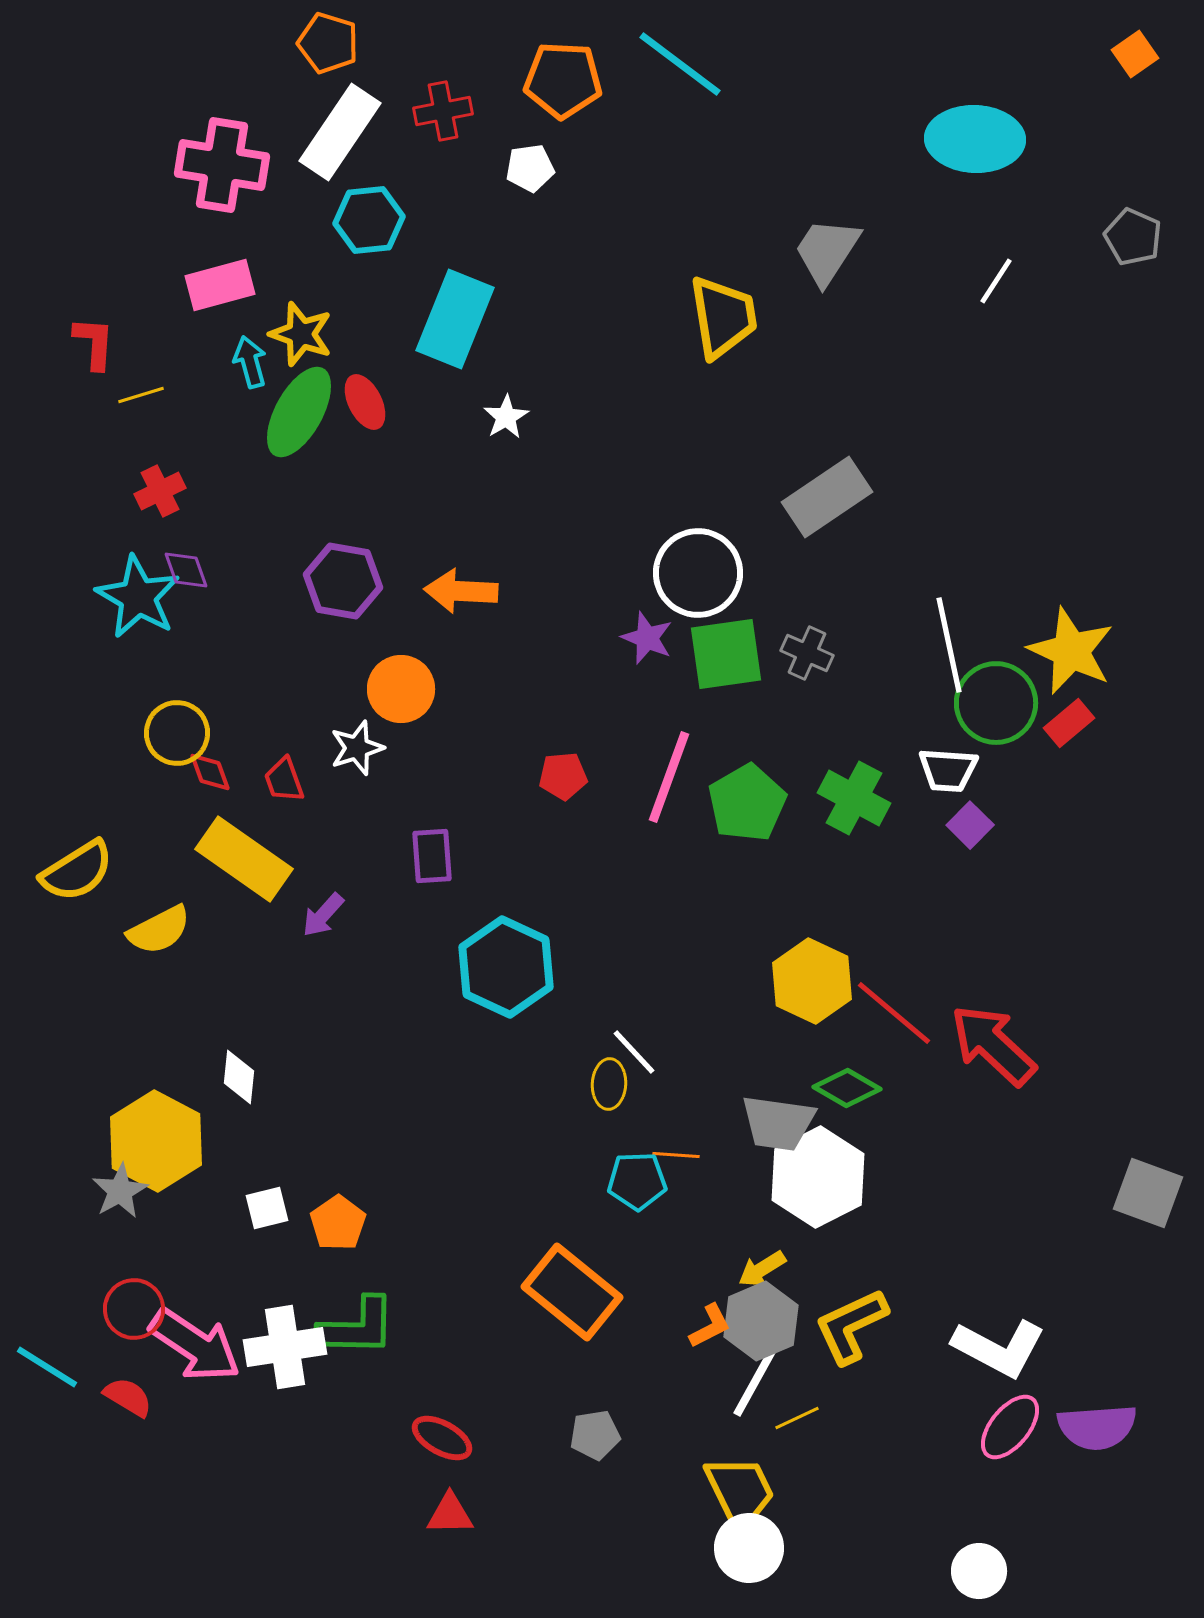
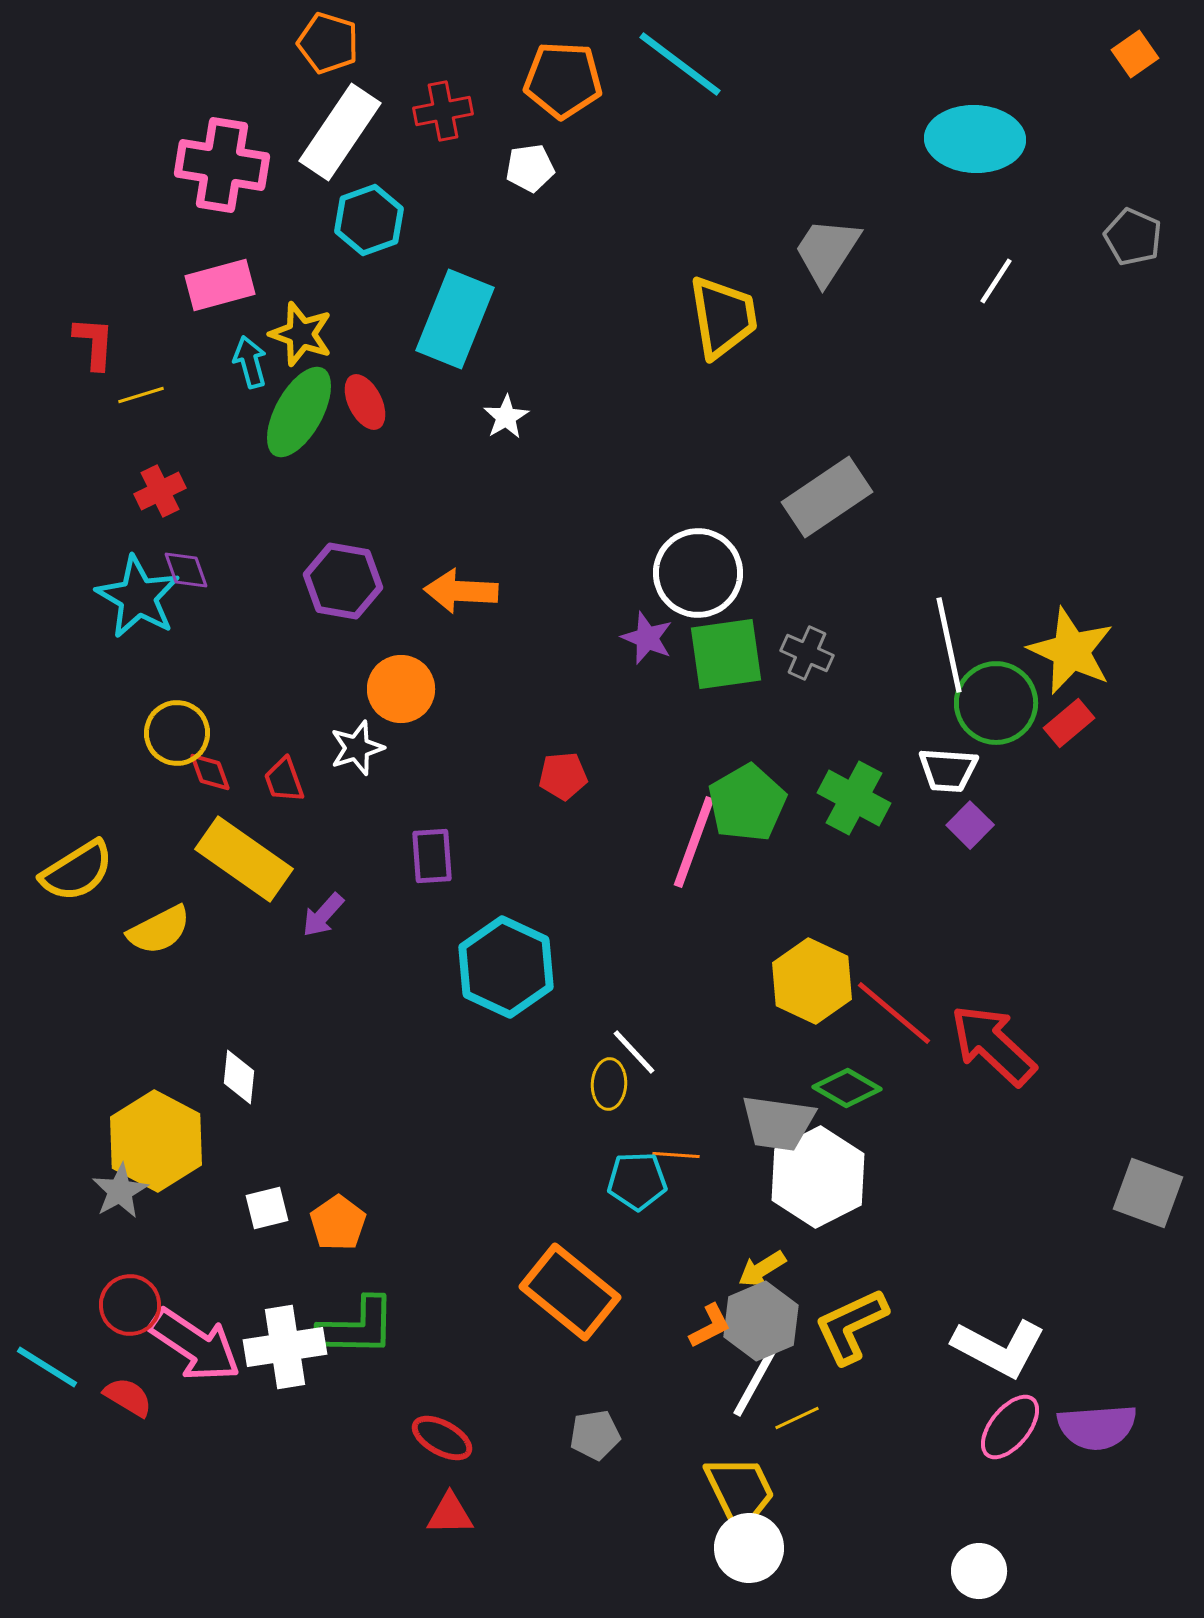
cyan hexagon at (369, 220): rotated 14 degrees counterclockwise
pink line at (669, 777): moved 25 px right, 65 px down
orange rectangle at (572, 1292): moved 2 px left
red circle at (134, 1309): moved 4 px left, 4 px up
